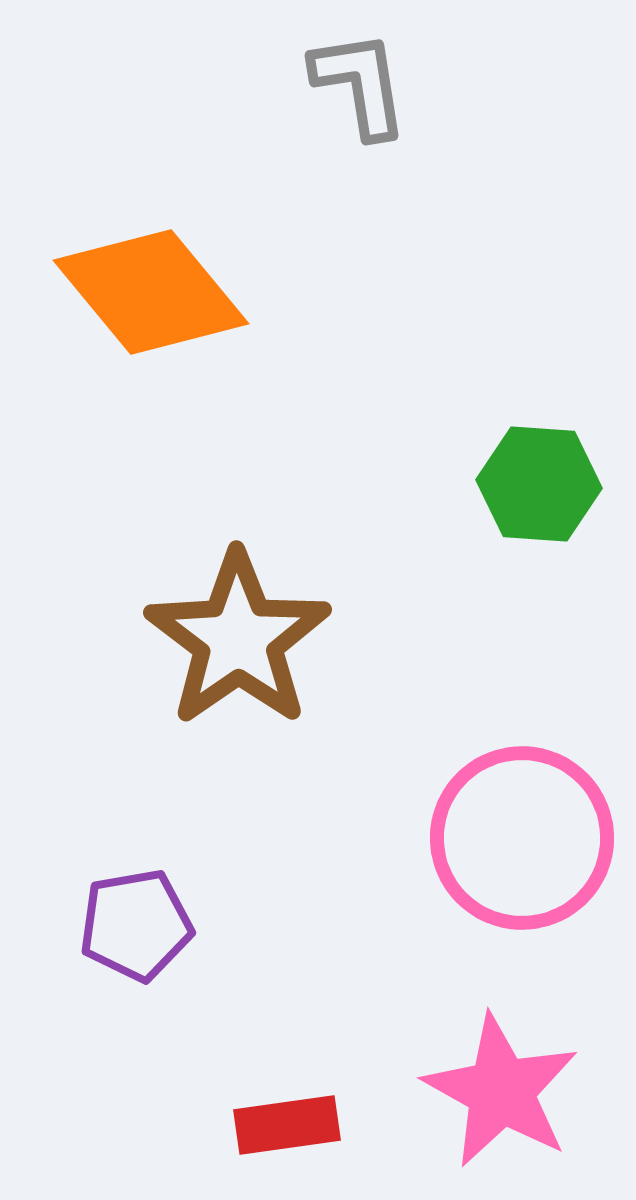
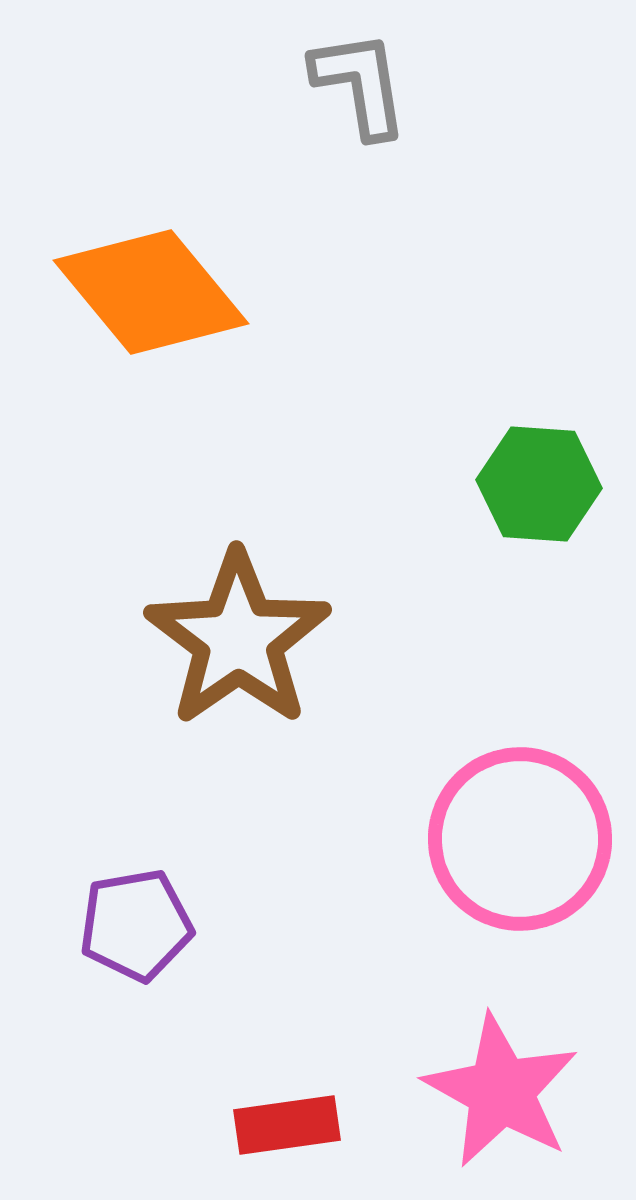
pink circle: moved 2 px left, 1 px down
